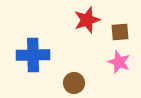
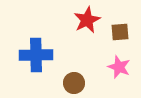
red star: rotated 8 degrees counterclockwise
blue cross: moved 3 px right
pink star: moved 5 px down
